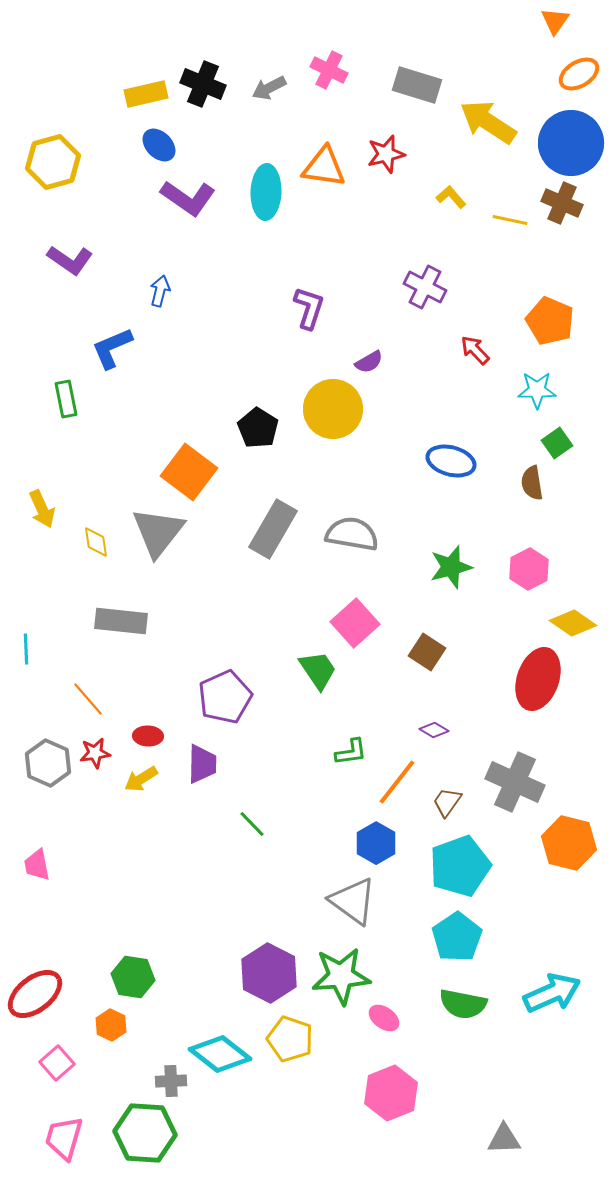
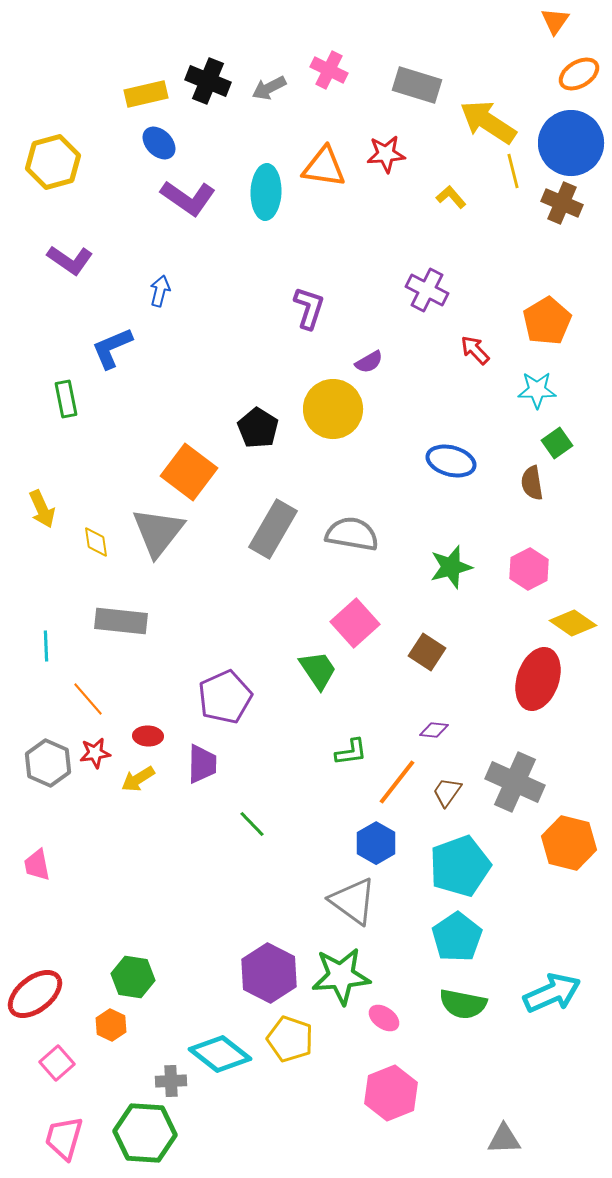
black cross at (203, 84): moved 5 px right, 3 px up
blue ellipse at (159, 145): moved 2 px up
red star at (386, 154): rotated 9 degrees clockwise
yellow line at (510, 220): moved 3 px right, 49 px up; rotated 64 degrees clockwise
purple cross at (425, 287): moved 2 px right, 3 px down
orange pentagon at (550, 321): moved 3 px left; rotated 18 degrees clockwise
cyan line at (26, 649): moved 20 px right, 3 px up
purple diamond at (434, 730): rotated 24 degrees counterclockwise
yellow arrow at (141, 779): moved 3 px left
brown trapezoid at (447, 802): moved 10 px up
